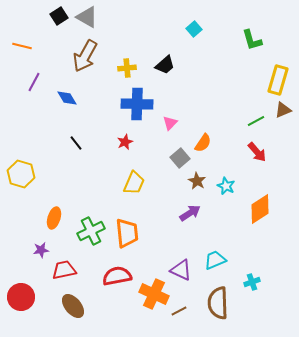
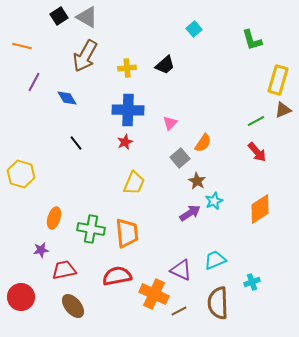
blue cross: moved 9 px left, 6 px down
cyan star: moved 12 px left, 15 px down; rotated 24 degrees clockwise
green cross: moved 2 px up; rotated 36 degrees clockwise
